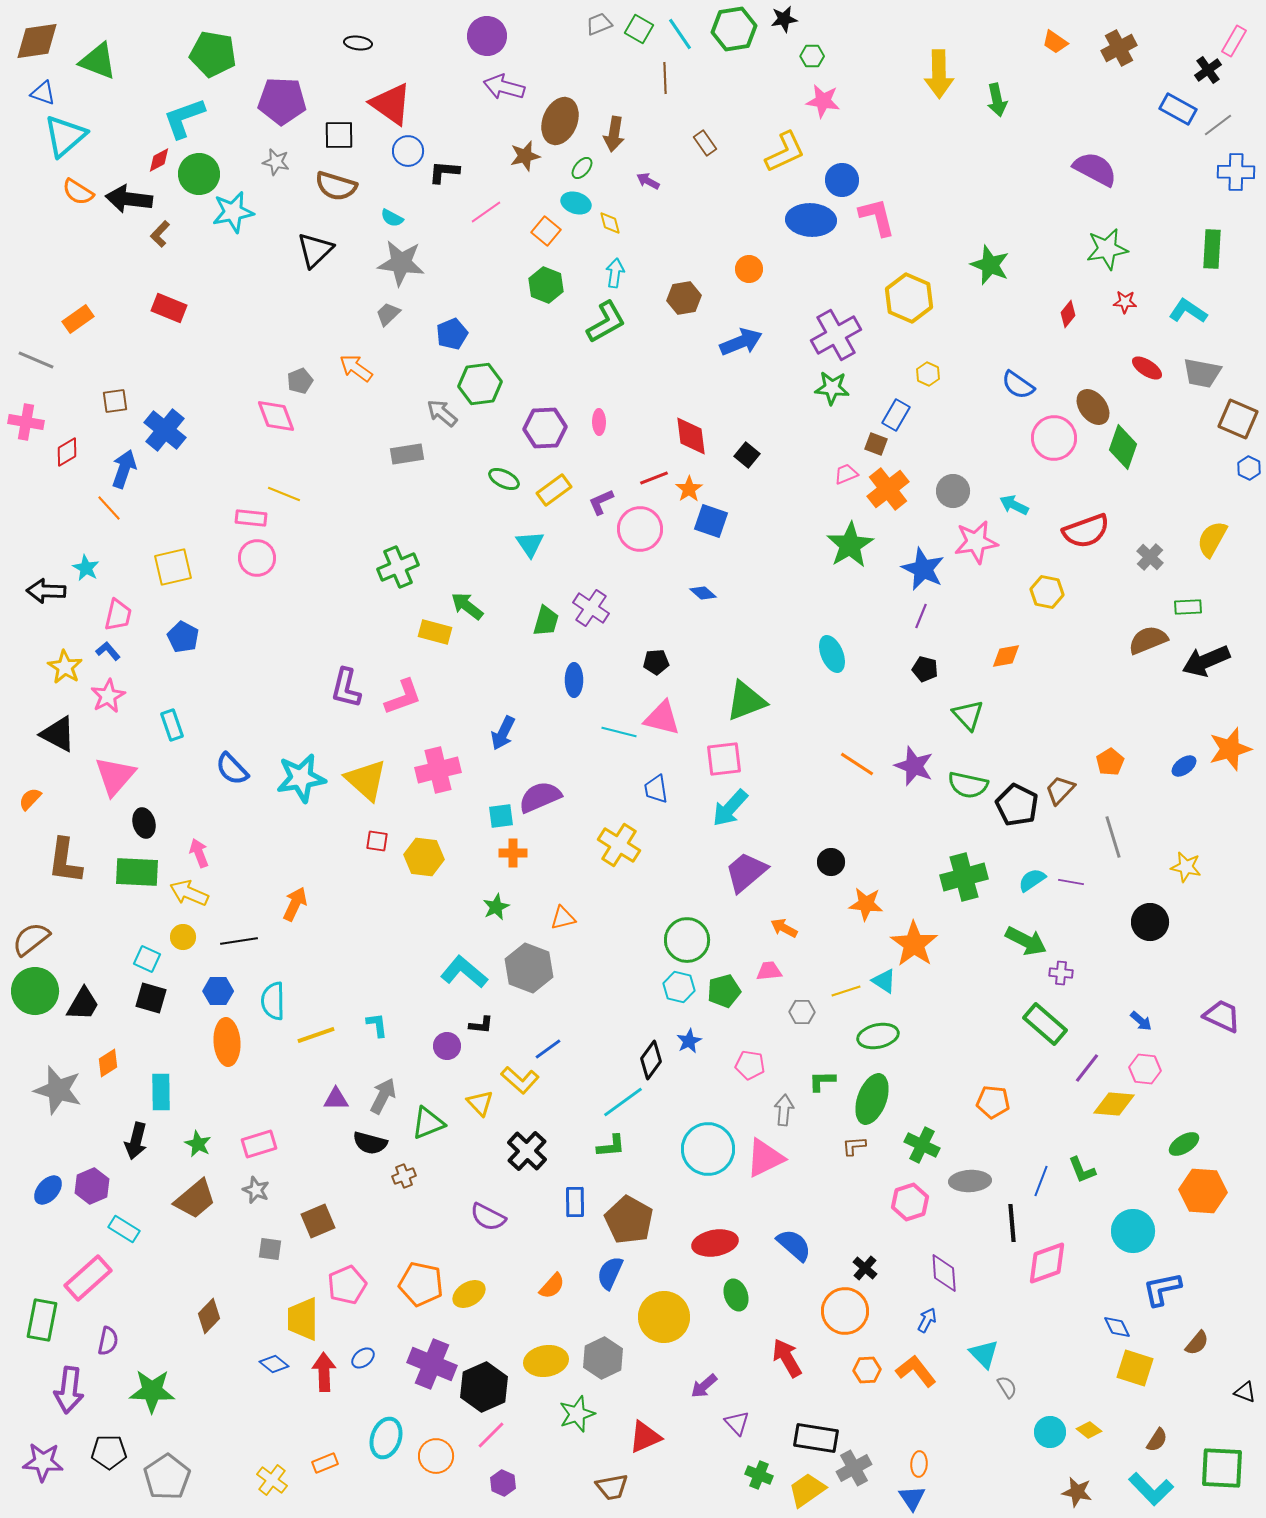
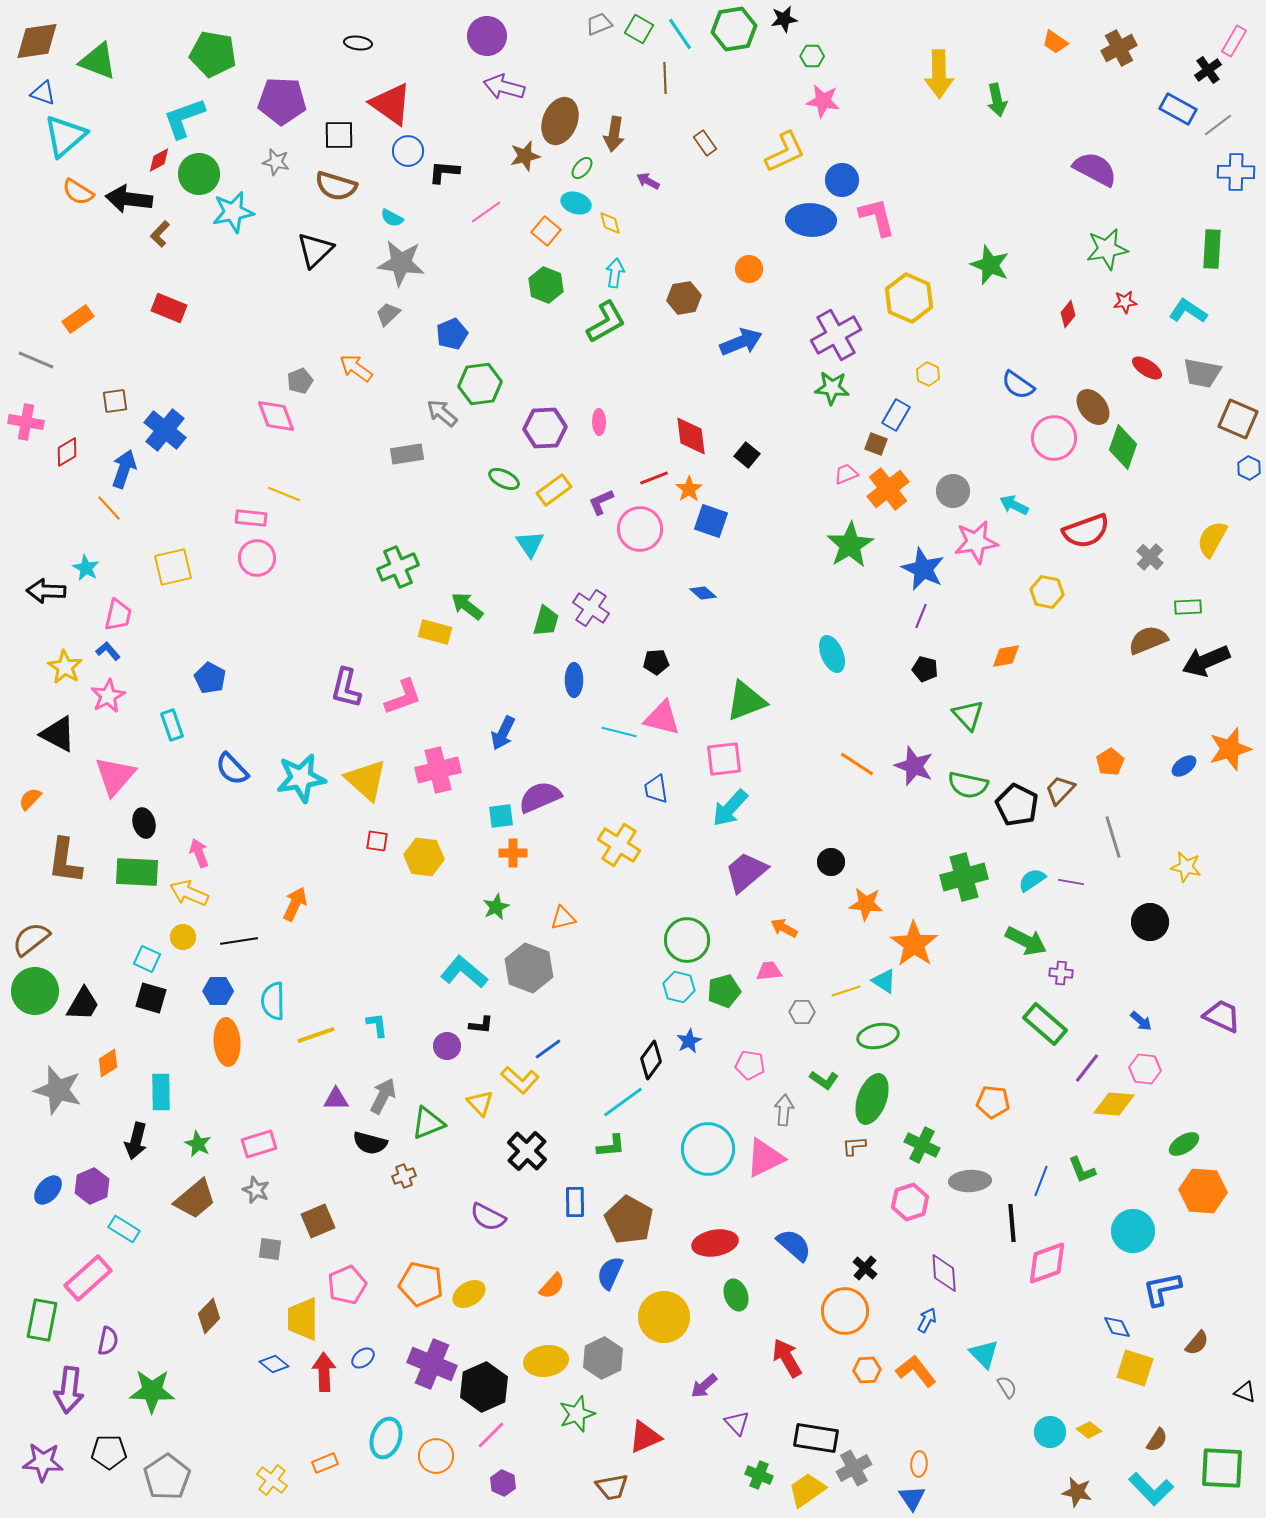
red star at (1125, 302): rotated 10 degrees counterclockwise
blue pentagon at (183, 637): moved 27 px right, 41 px down
green L-shape at (822, 1081): moved 2 px right, 1 px up; rotated 144 degrees counterclockwise
